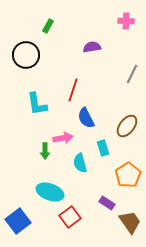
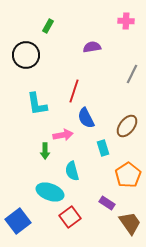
red line: moved 1 px right, 1 px down
pink arrow: moved 3 px up
cyan semicircle: moved 8 px left, 8 px down
brown trapezoid: moved 1 px down
